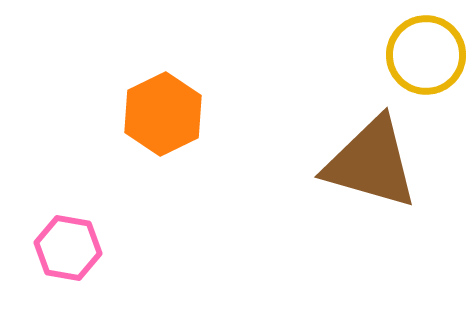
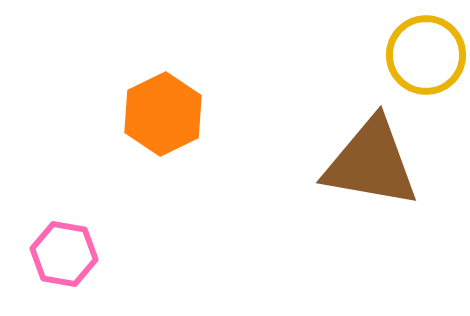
brown triangle: rotated 6 degrees counterclockwise
pink hexagon: moved 4 px left, 6 px down
